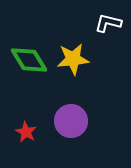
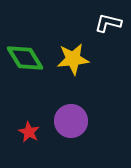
green diamond: moved 4 px left, 2 px up
red star: moved 3 px right
